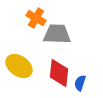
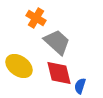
gray trapezoid: moved 8 px down; rotated 40 degrees clockwise
red diamond: rotated 20 degrees counterclockwise
blue semicircle: moved 3 px down
